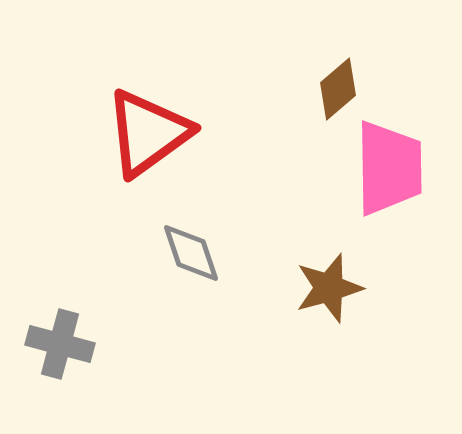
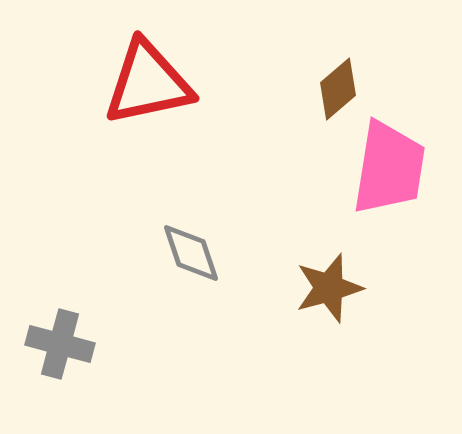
red triangle: moved 50 px up; rotated 24 degrees clockwise
pink trapezoid: rotated 10 degrees clockwise
